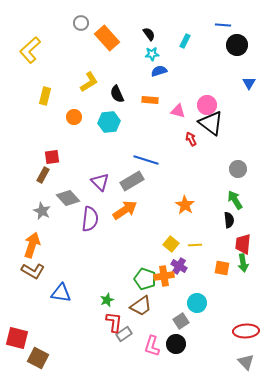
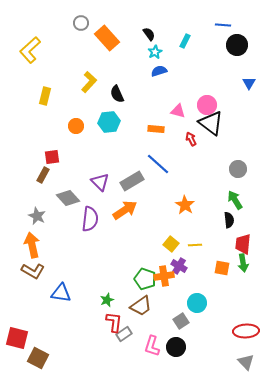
cyan star at (152, 54): moved 3 px right, 2 px up; rotated 24 degrees counterclockwise
yellow L-shape at (89, 82): rotated 15 degrees counterclockwise
orange rectangle at (150, 100): moved 6 px right, 29 px down
orange circle at (74, 117): moved 2 px right, 9 px down
blue line at (146, 160): moved 12 px right, 4 px down; rotated 25 degrees clockwise
gray star at (42, 211): moved 5 px left, 5 px down
orange arrow at (32, 245): rotated 30 degrees counterclockwise
black circle at (176, 344): moved 3 px down
